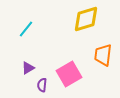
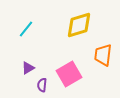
yellow diamond: moved 7 px left, 6 px down
